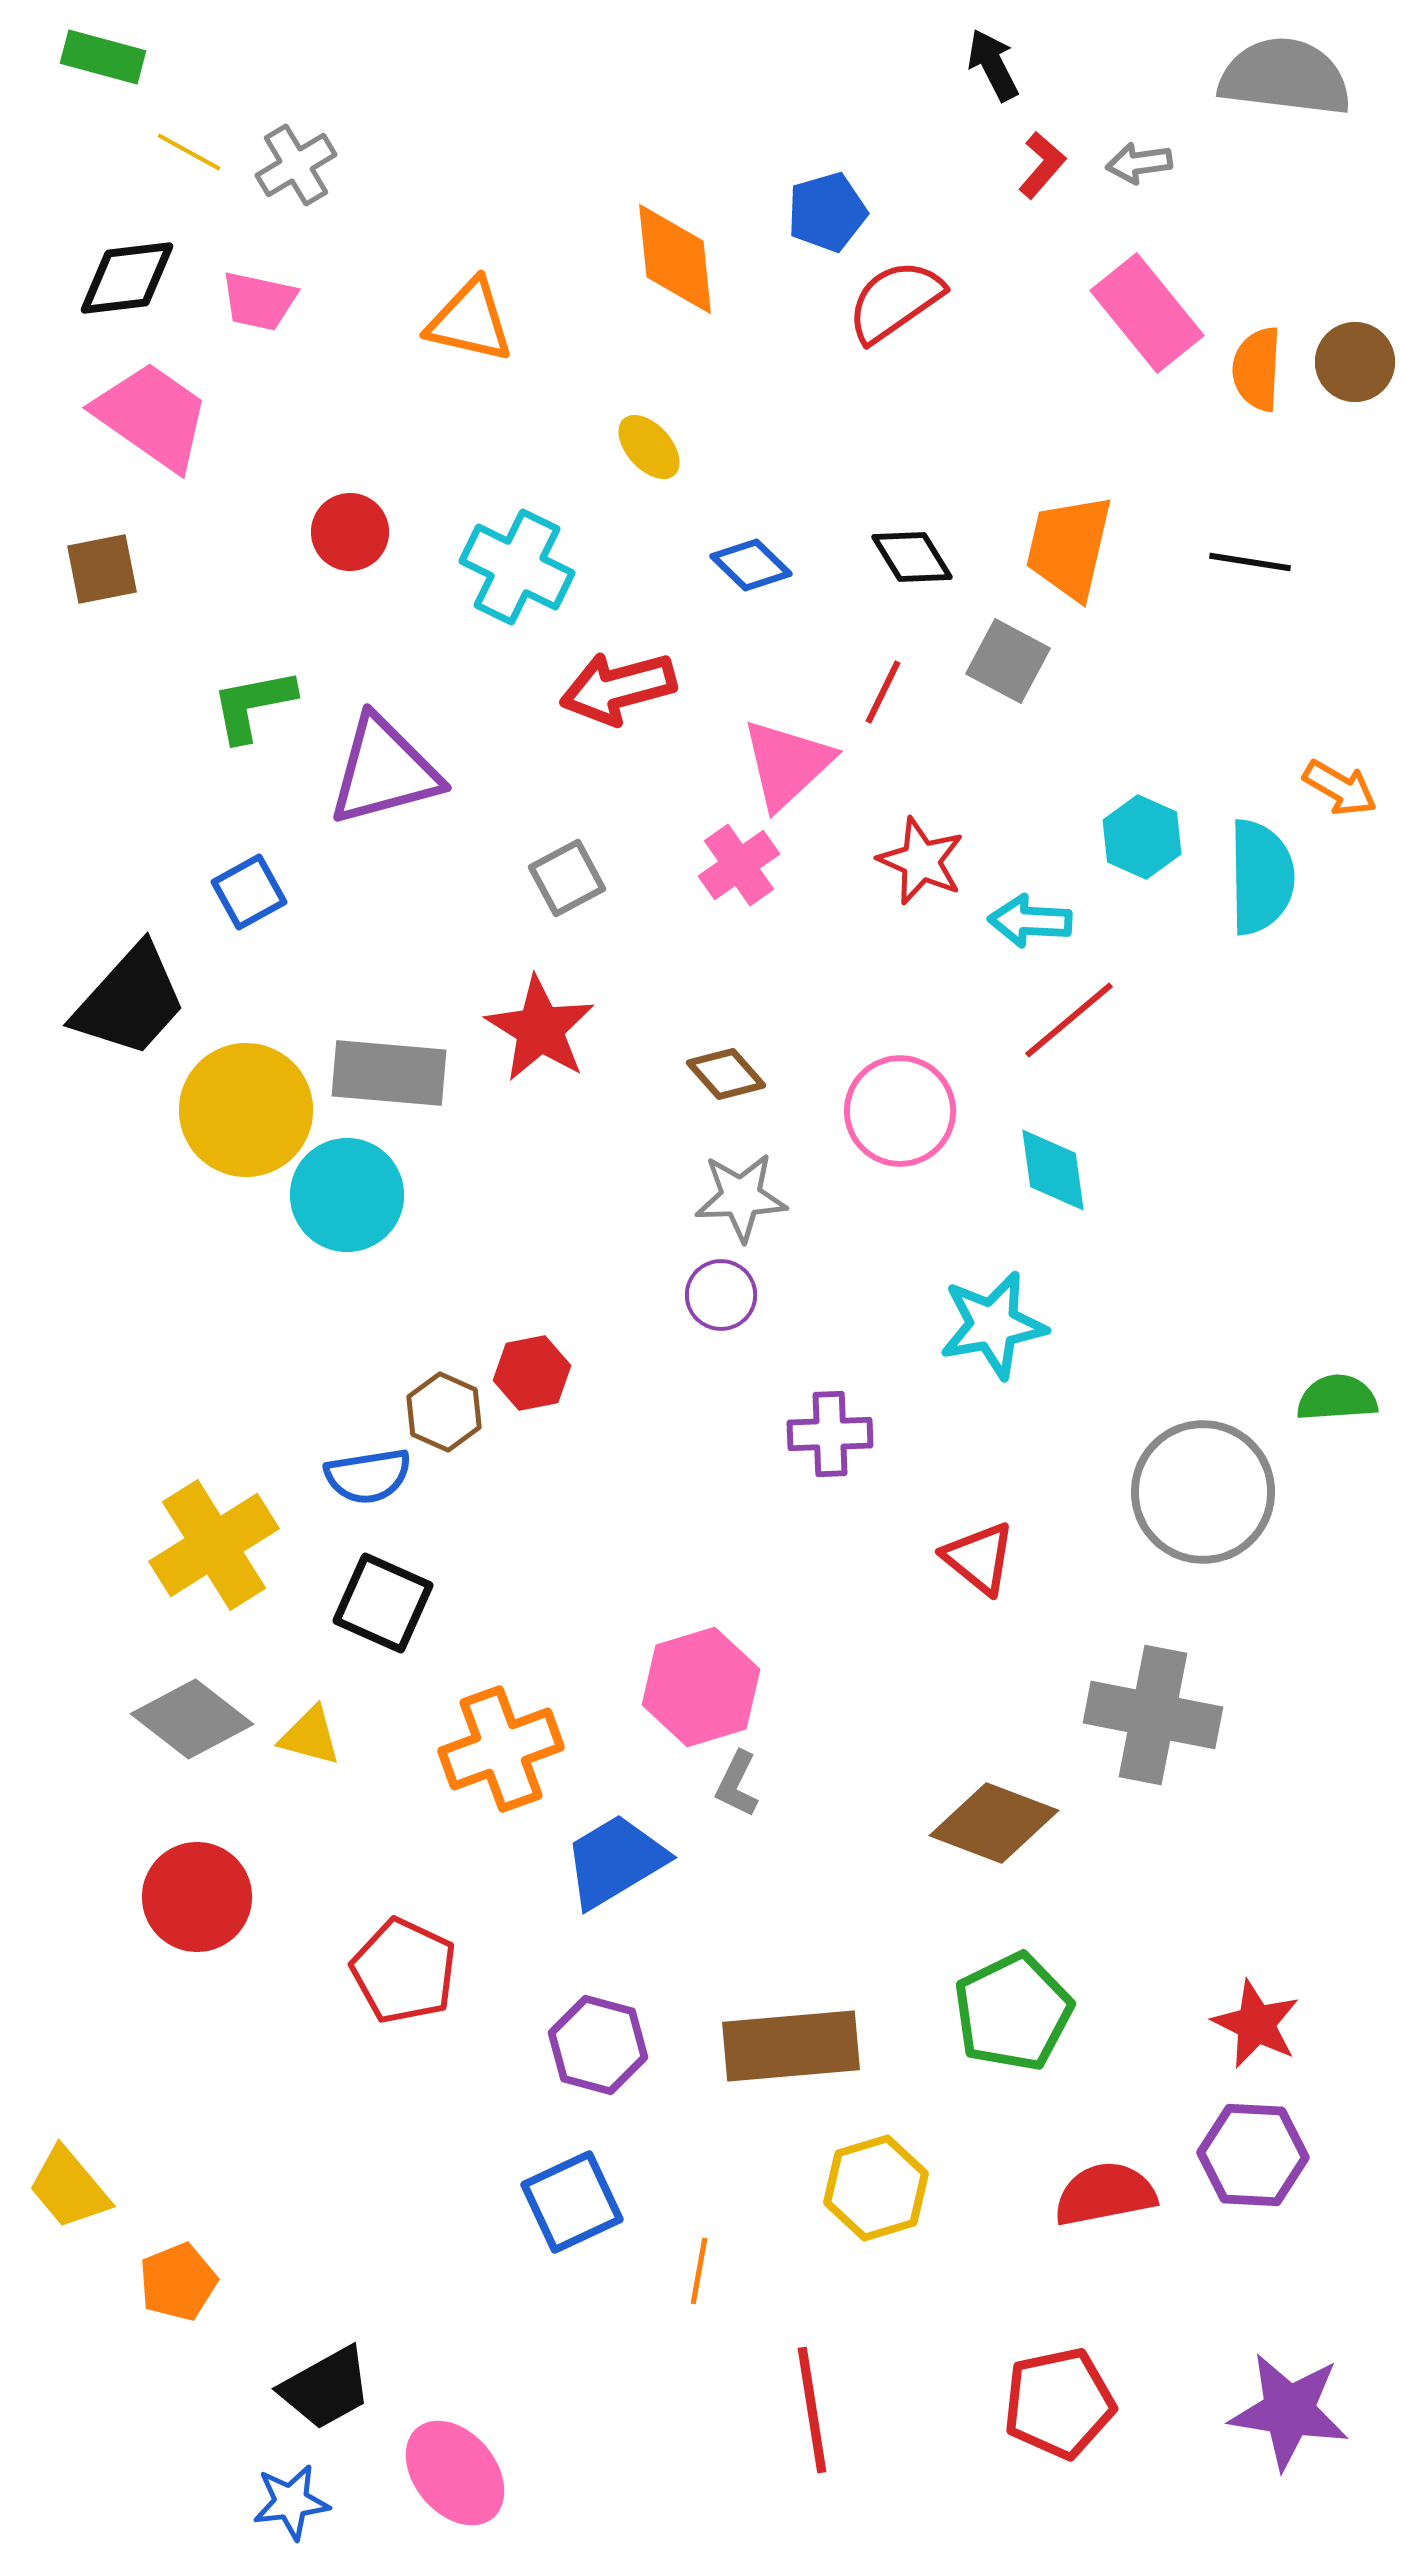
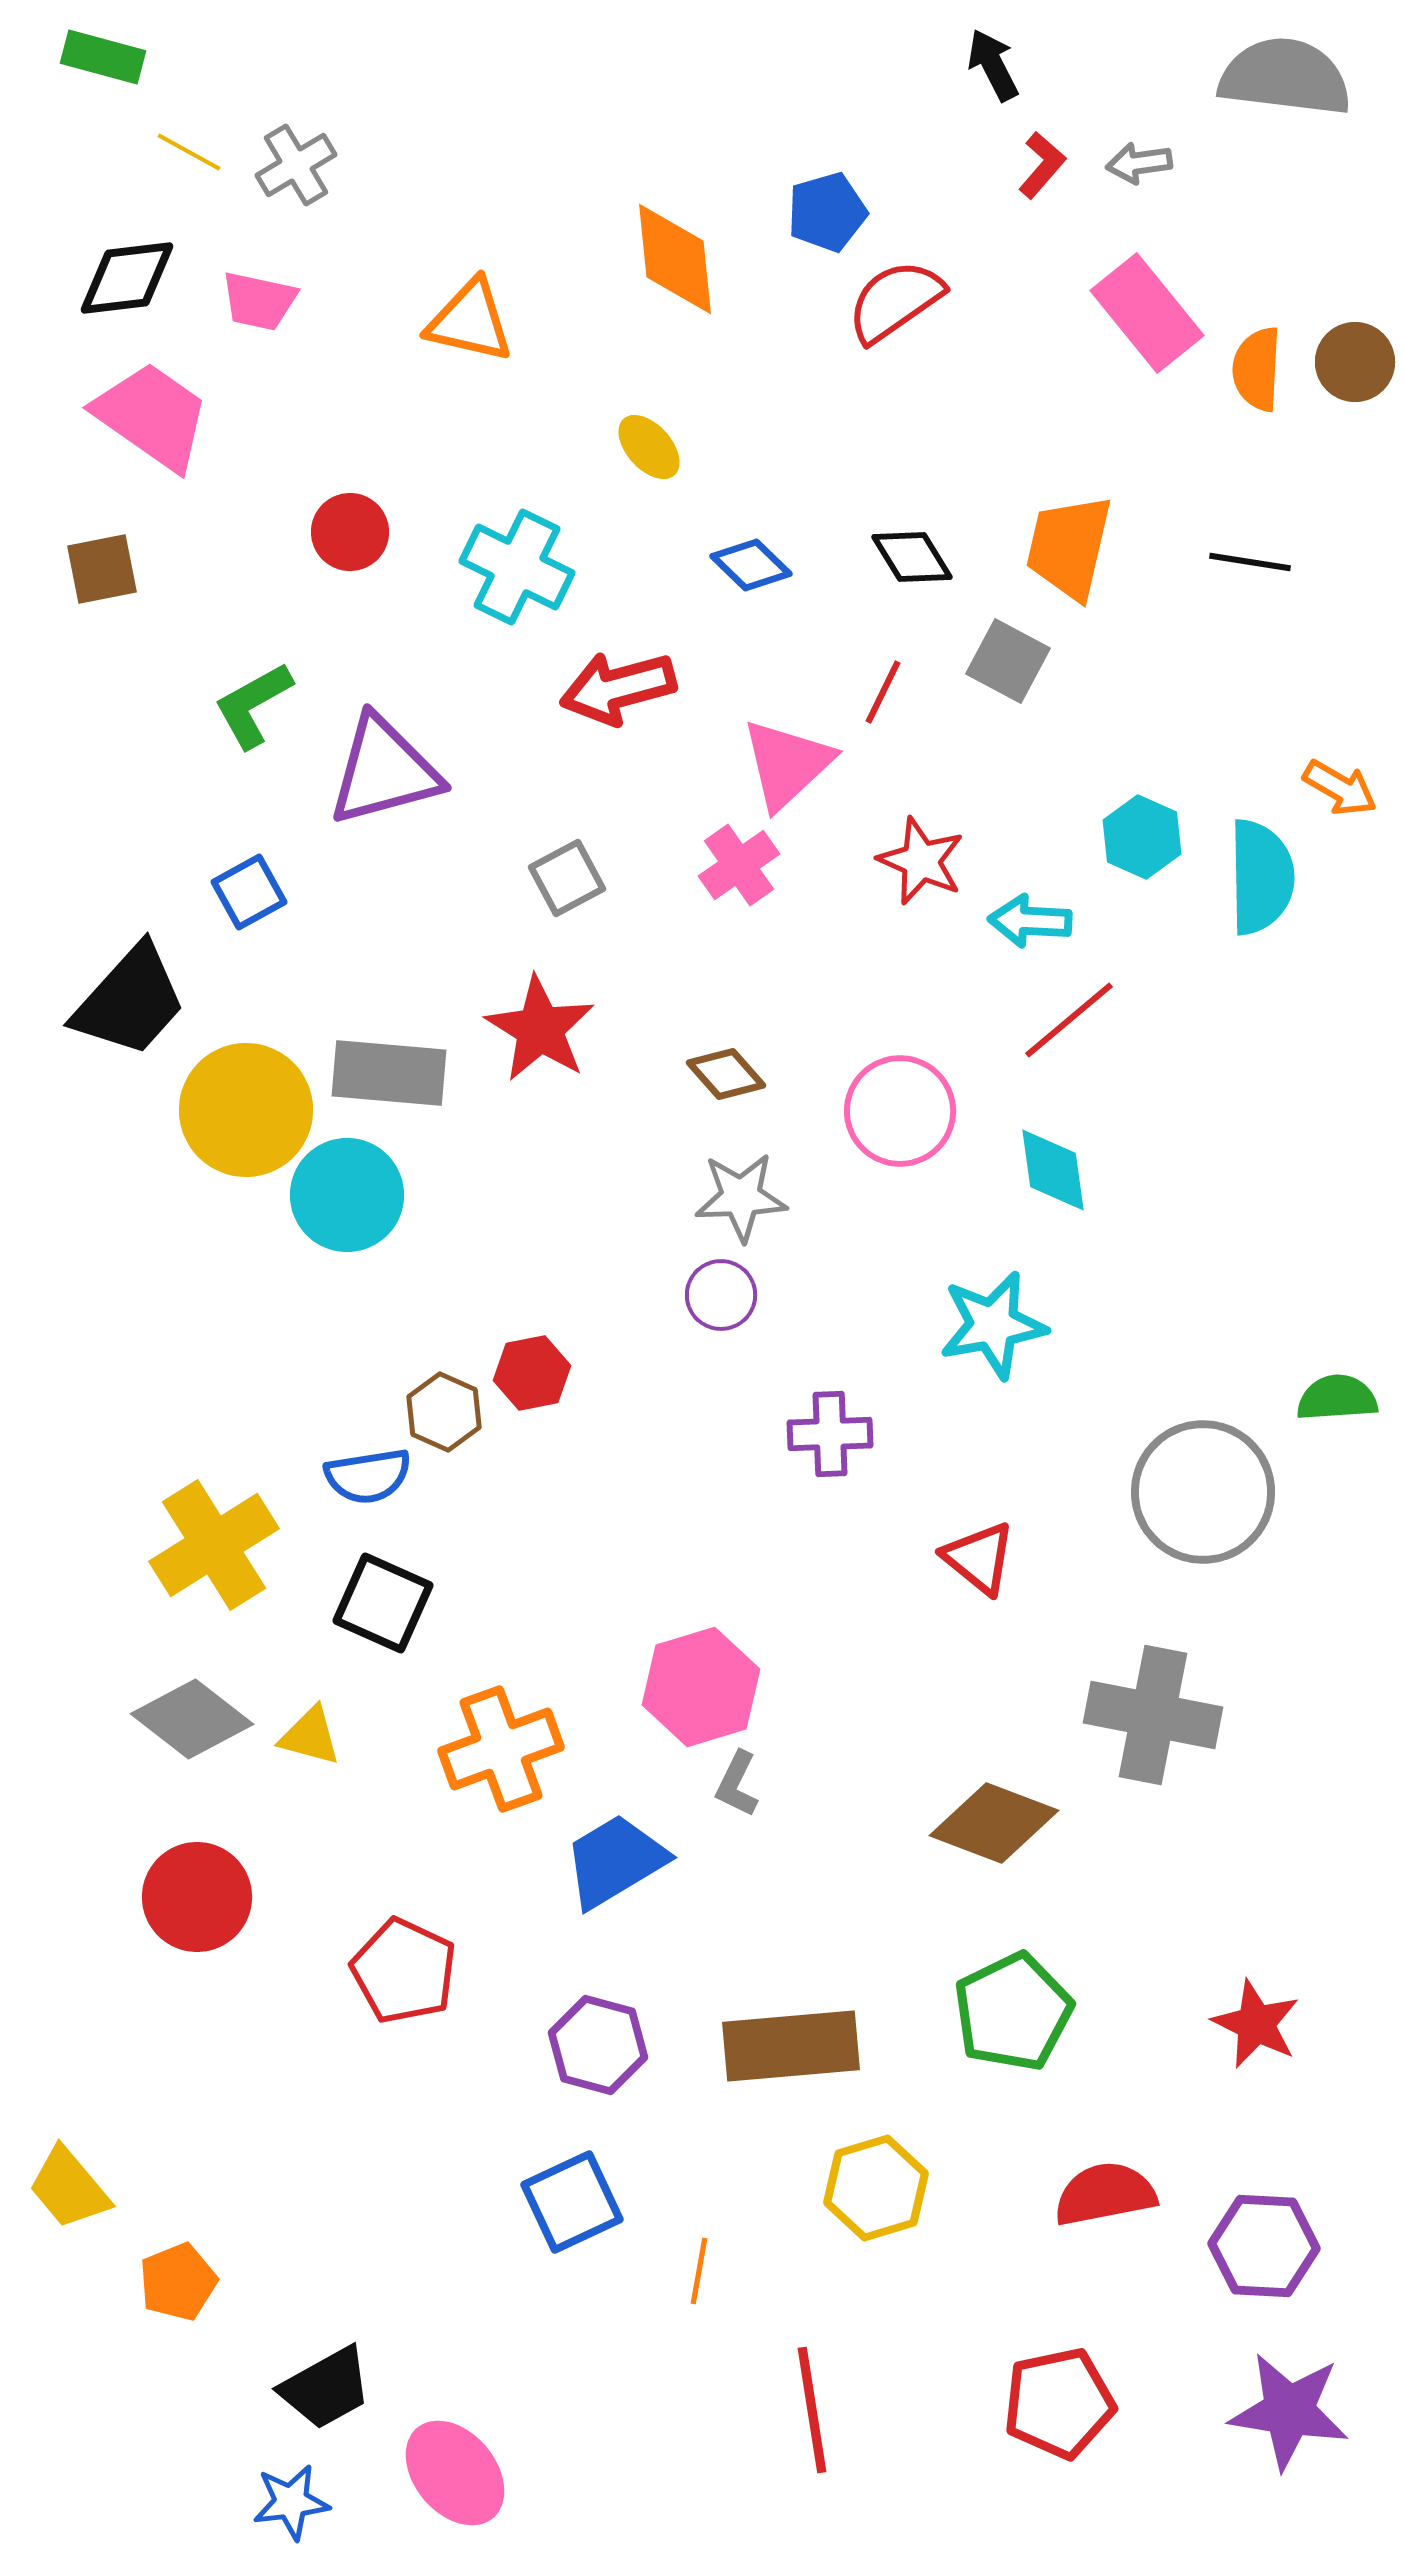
green L-shape at (253, 705): rotated 18 degrees counterclockwise
purple hexagon at (1253, 2155): moved 11 px right, 91 px down
